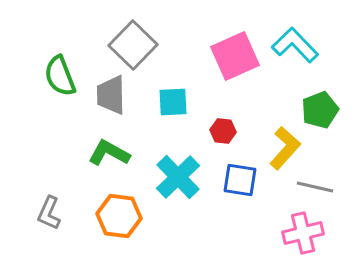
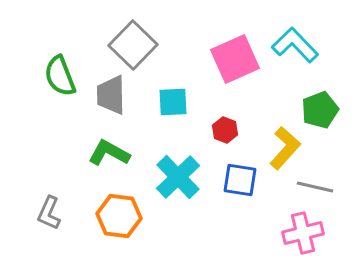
pink square: moved 3 px down
red hexagon: moved 2 px right, 1 px up; rotated 15 degrees clockwise
